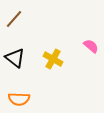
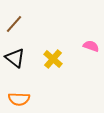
brown line: moved 5 px down
pink semicircle: rotated 21 degrees counterclockwise
yellow cross: rotated 12 degrees clockwise
